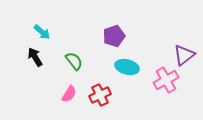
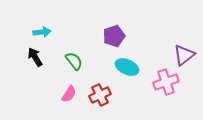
cyan arrow: rotated 48 degrees counterclockwise
cyan ellipse: rotated 10 degrees clockwise
pink cross: moved 2 px down; rotated 10 degrees clockwise
